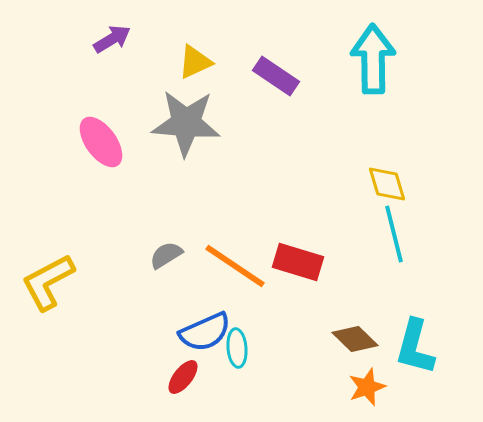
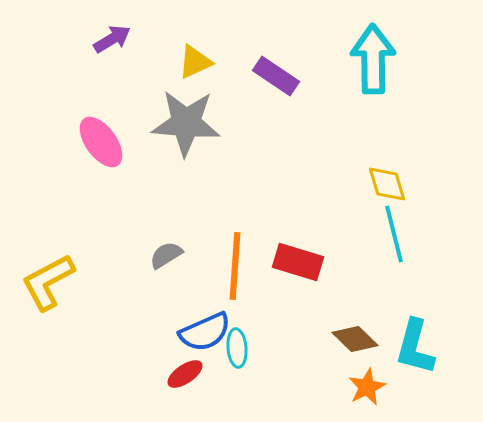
orange line: rotated 60 degrees clockwise
red ellipse: moved 2 px right, 3 px up; rotated 18 degrees clockwise
orange star: rotated 6 degrees counterclockwise
